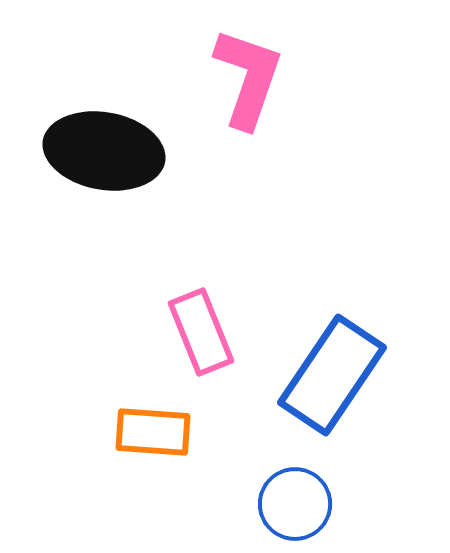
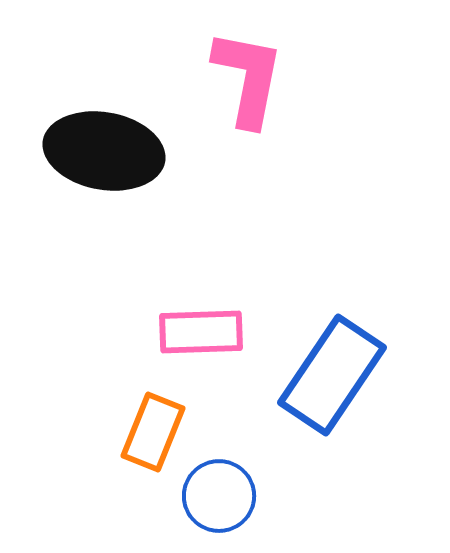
pink L-shape: rotated 8 degrees counterclockwise
pink rectangle: rotated 70 degrees counterclockwise
orange rectangle: rotated 72 degrees counterclockwise
blue circle: moved 76 px left, 8 px up
